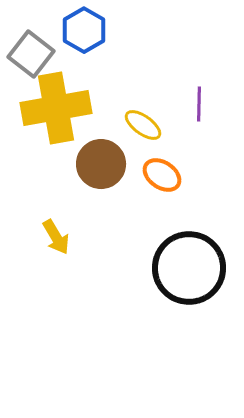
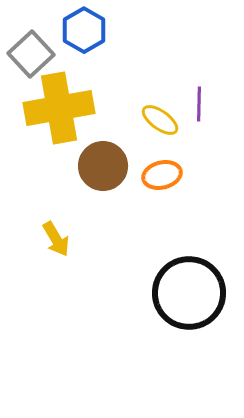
gray square: rotated 9 degrees clockwise
yellow cross: moved 3 px right
yellow ellipse: moved 17 px right, 5 px up
brown circle: moved 2 px right, 2 px down
orange ellipse: rotated 48 degrees counterclockwise
yellow arrow: moved 2 px down
black circle: moved 25 px down
